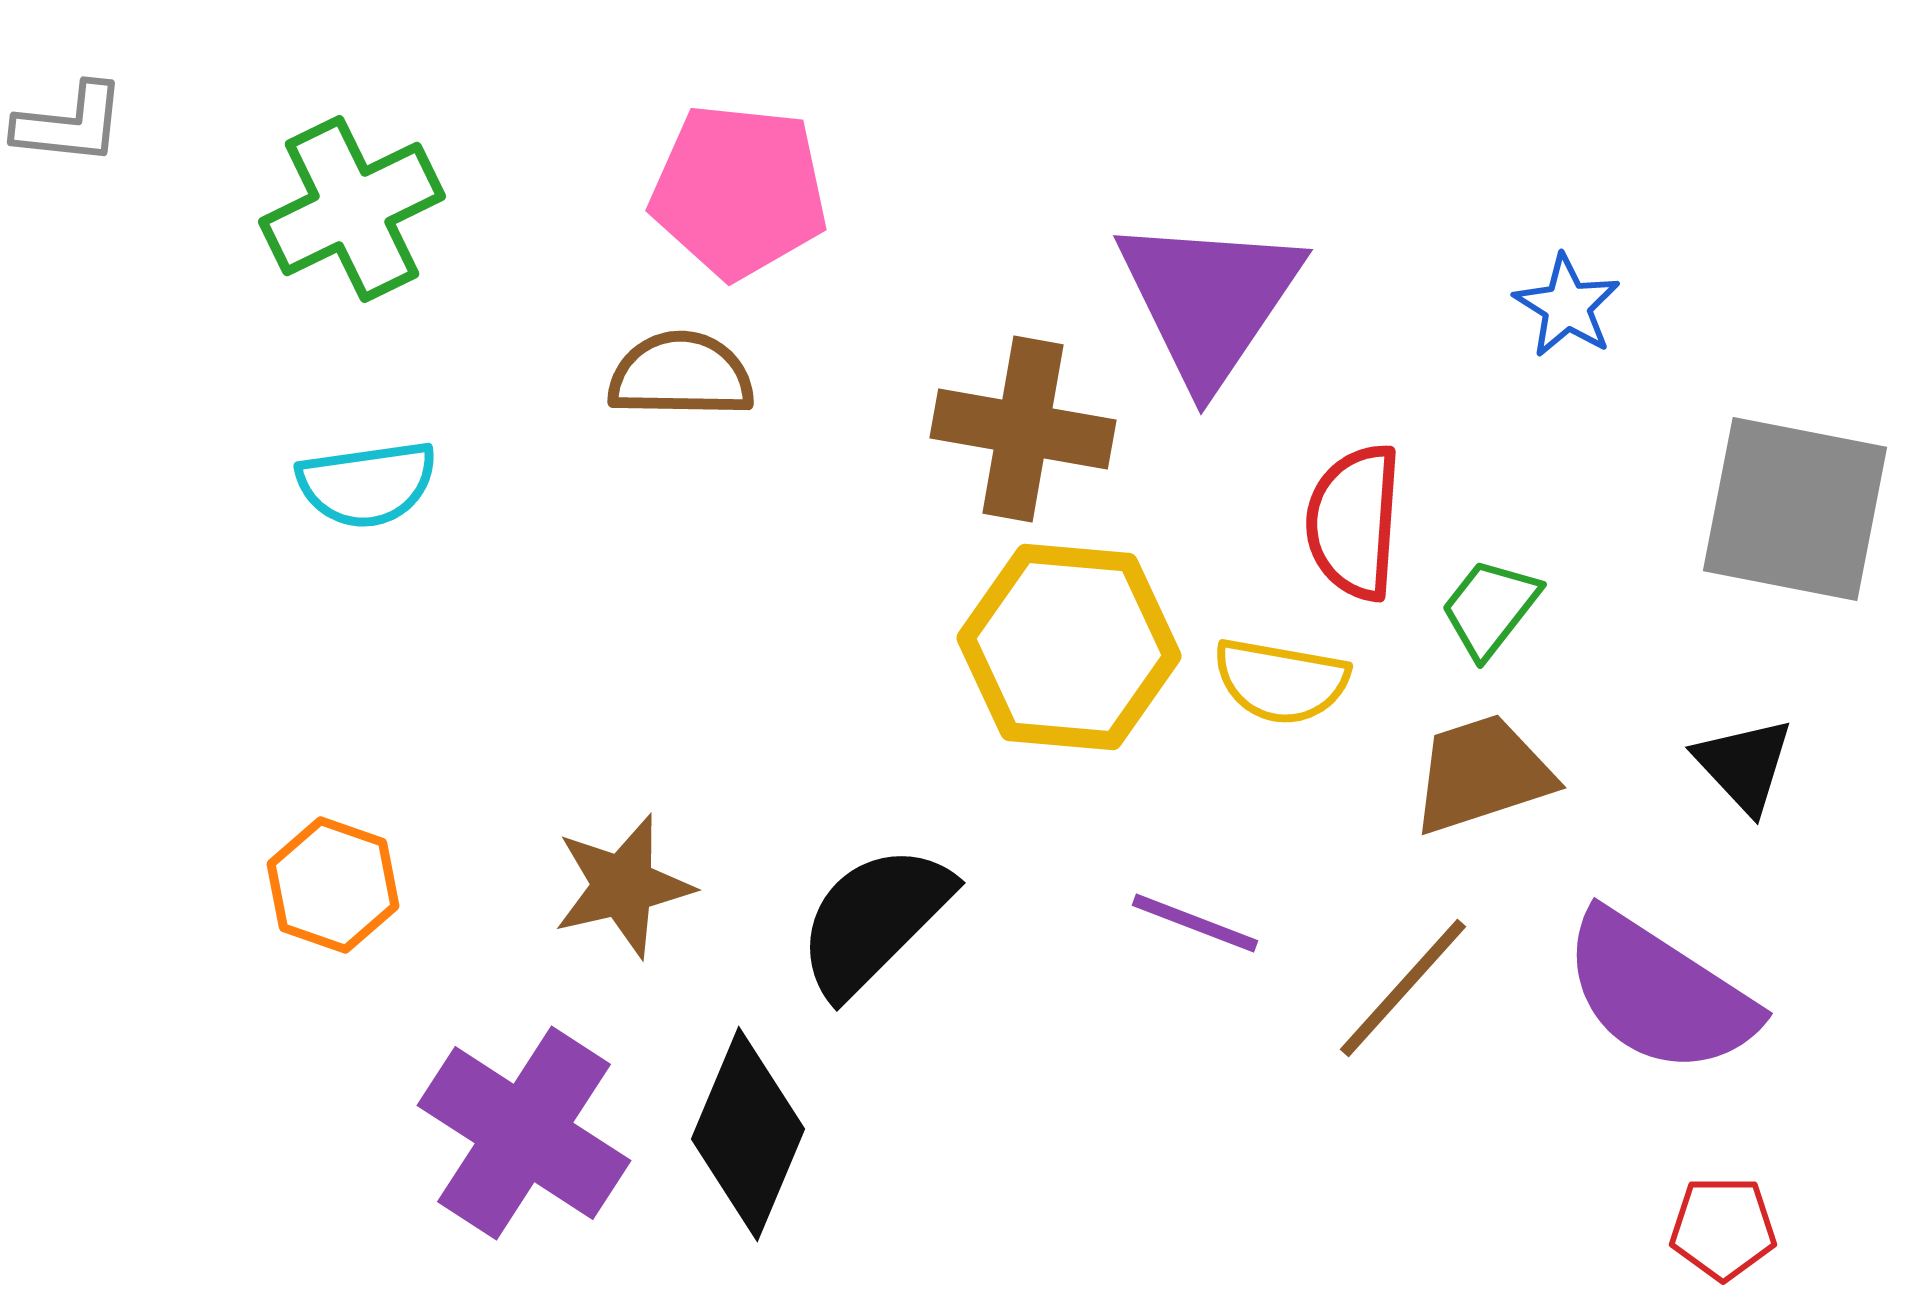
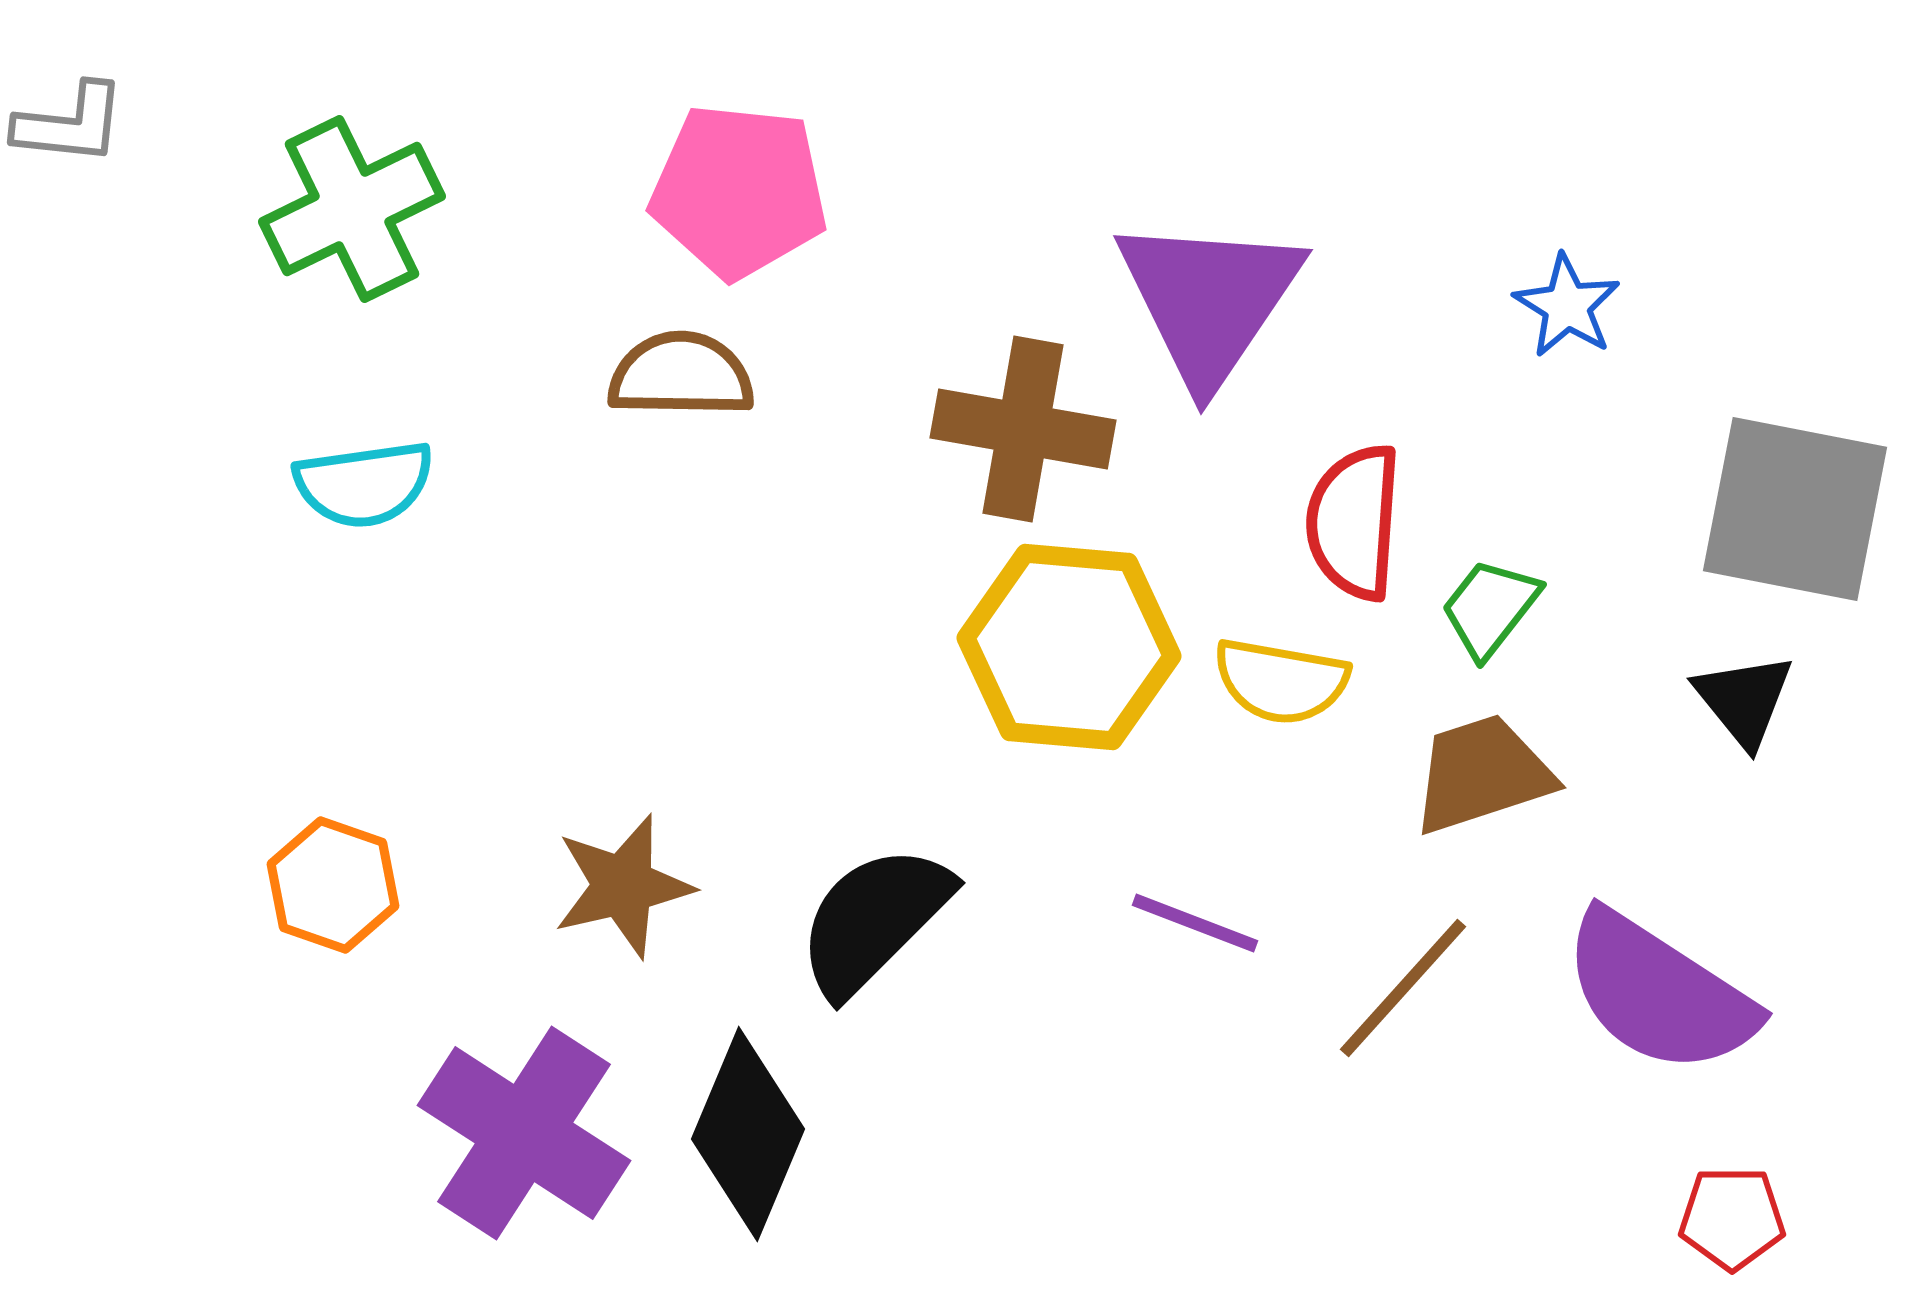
cyan semicircle: moved 3 px left
black triangle: moved 65 px up; rotated 4 degrees clockwise
red pentagon: moved 9 px right, 10 px up
